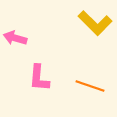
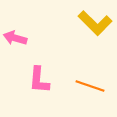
pink L-shape: moved 2 px down
